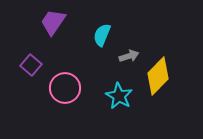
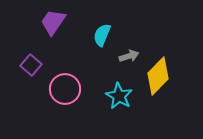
pink circle: moved 1 px down
